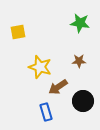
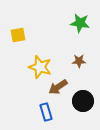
yellow square: moved 3 px down
